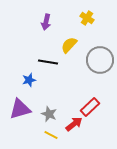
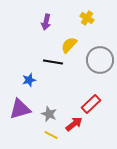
black line: moved 5 px right
red rectangle: moved 1 px right, 3 px up
